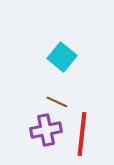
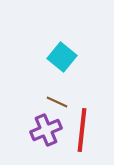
purple cross: rotated 12 degrees counterclockwise
red line: moved 4 px up
